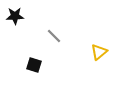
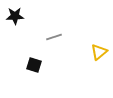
gray line: moved 1 px down; rotated 63 degrees counterclockwise
